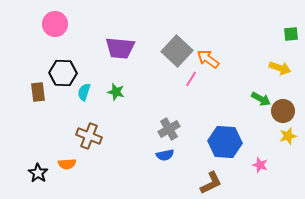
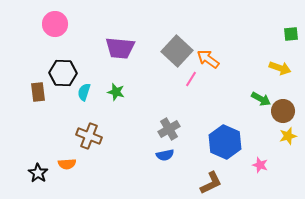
blue hexagon: rotated 20 degrees clockwise
